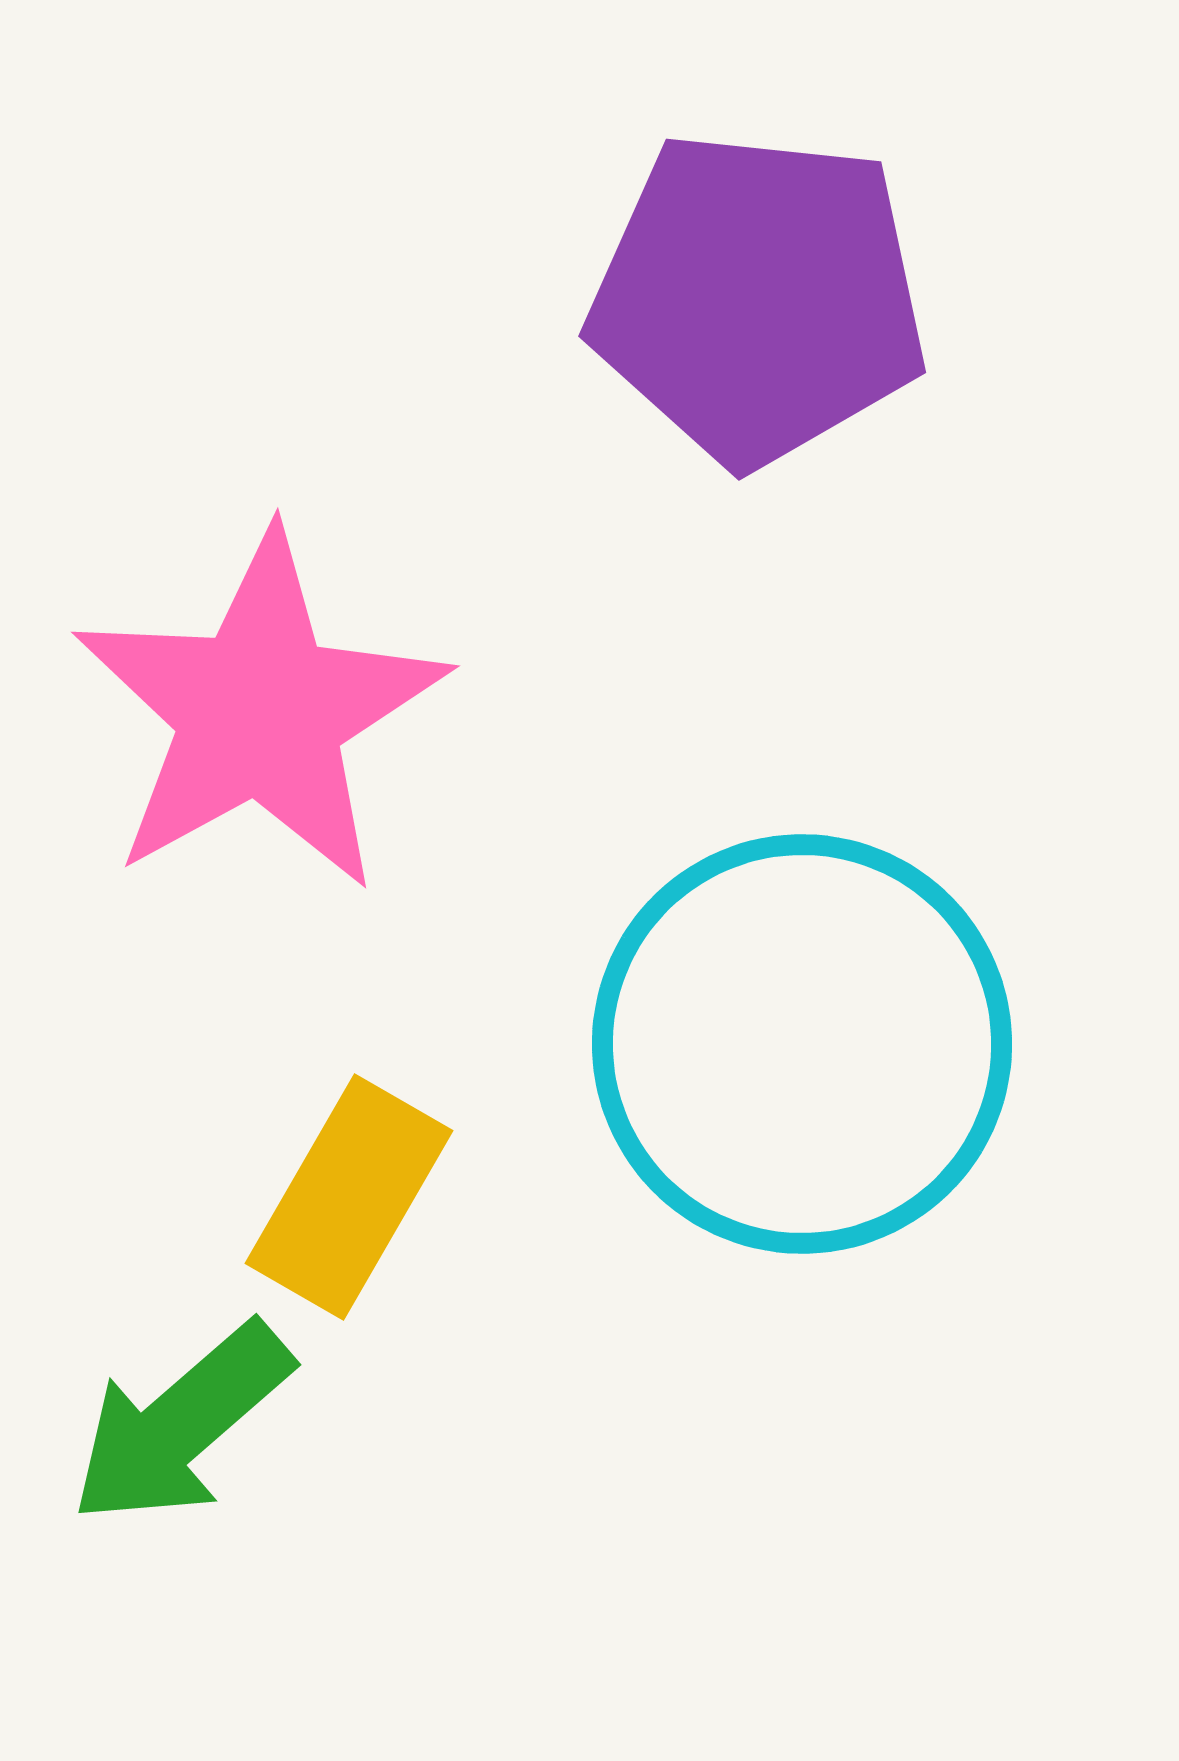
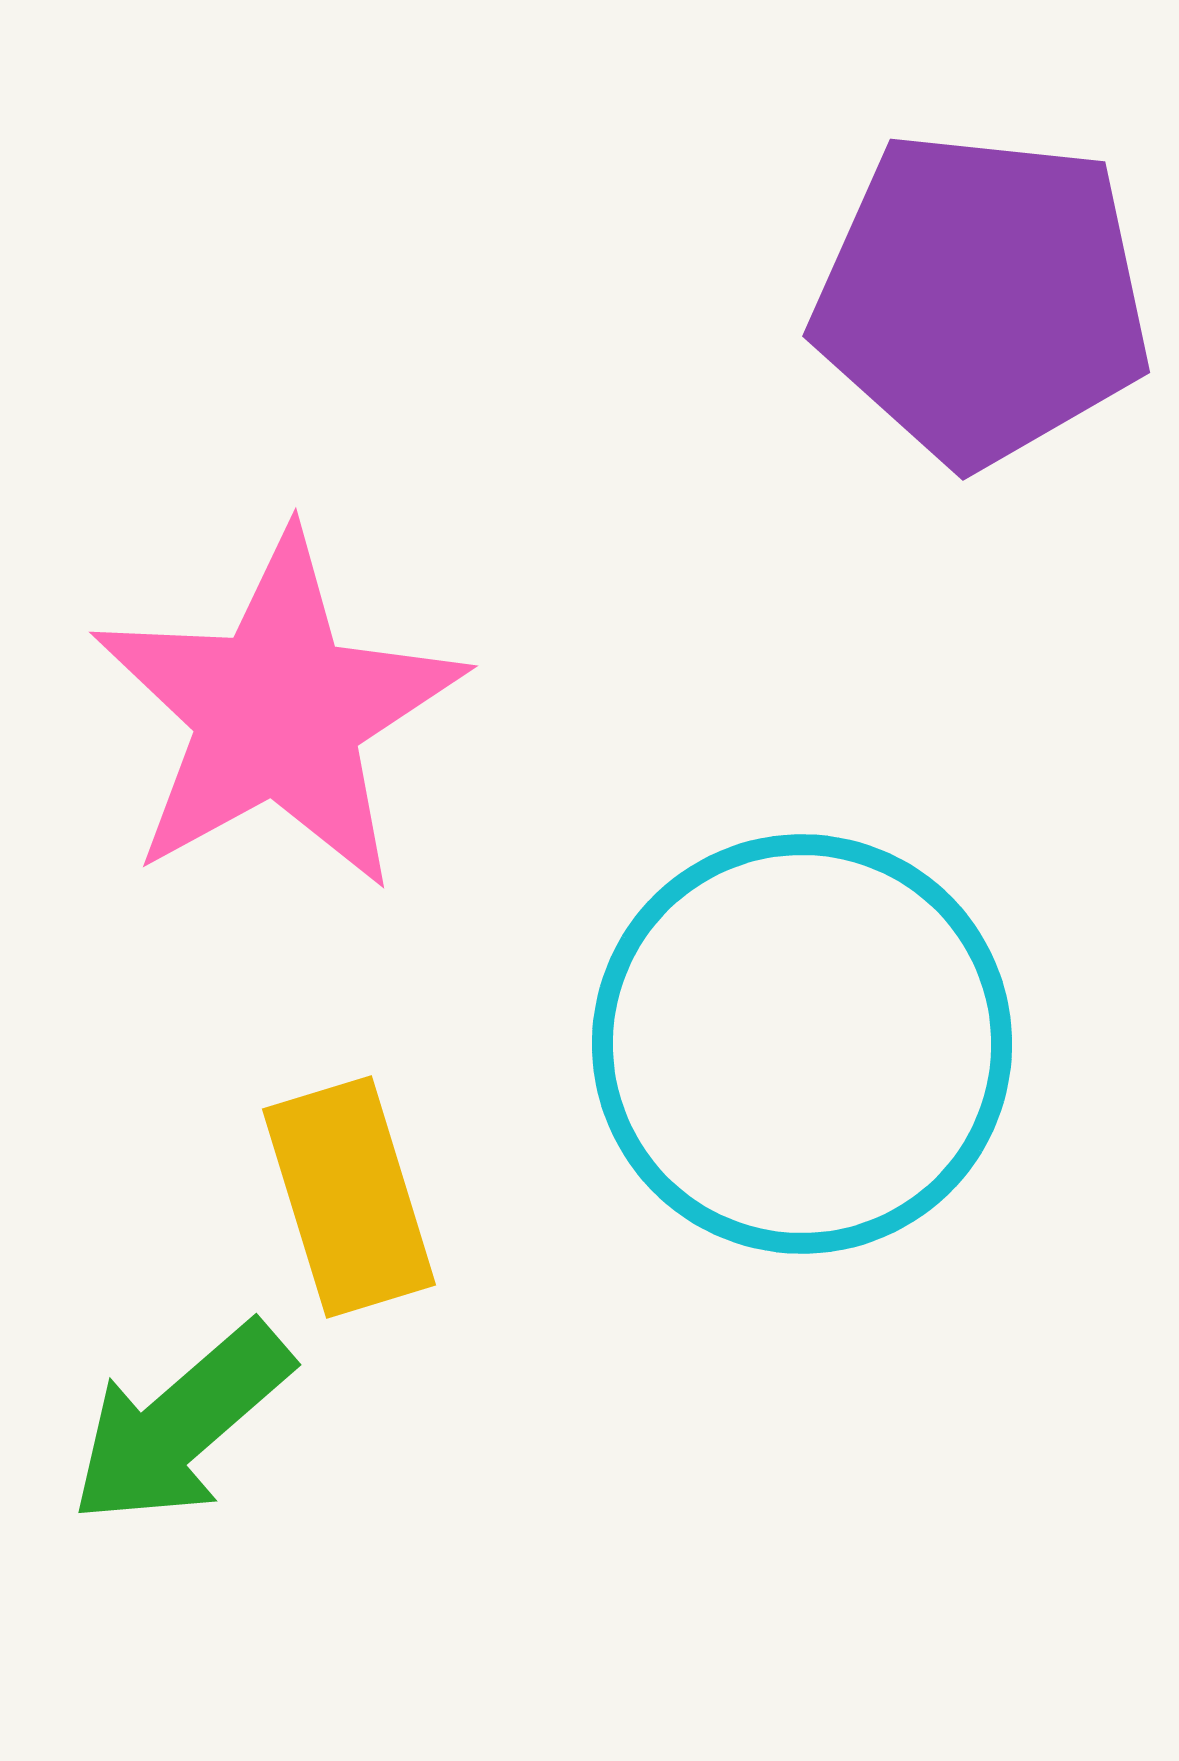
purple pentagon: moved 224 px right
pink star: moved 18 px right
yellow rectangle: rotated 47 degrees counterclockwise
